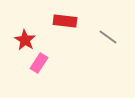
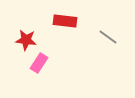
red star: moved 1 px right; rotated 25 degrees counterclockwise
